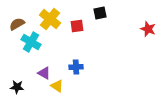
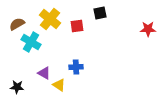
red star: rotated 21 degrees counterclockwise
yellow triangle: moved 2 px right, 1 px up
